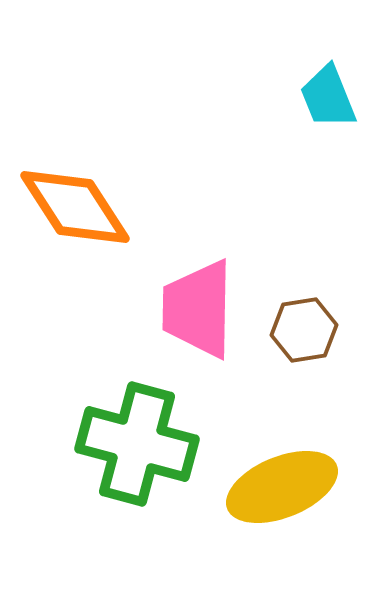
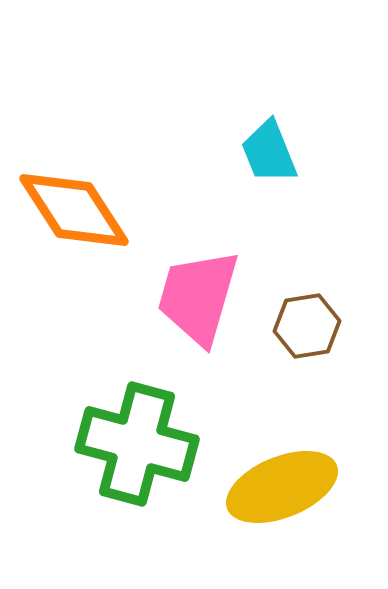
cyan trapezoid: moved 59 px left, 55 px down
orange diamond: moved 1 px left, 3 px down
pink trapezoid: moved 12 px up; rotated 15 degrees clockwise
brown hexagon: moved 3 px right, 4 px up
